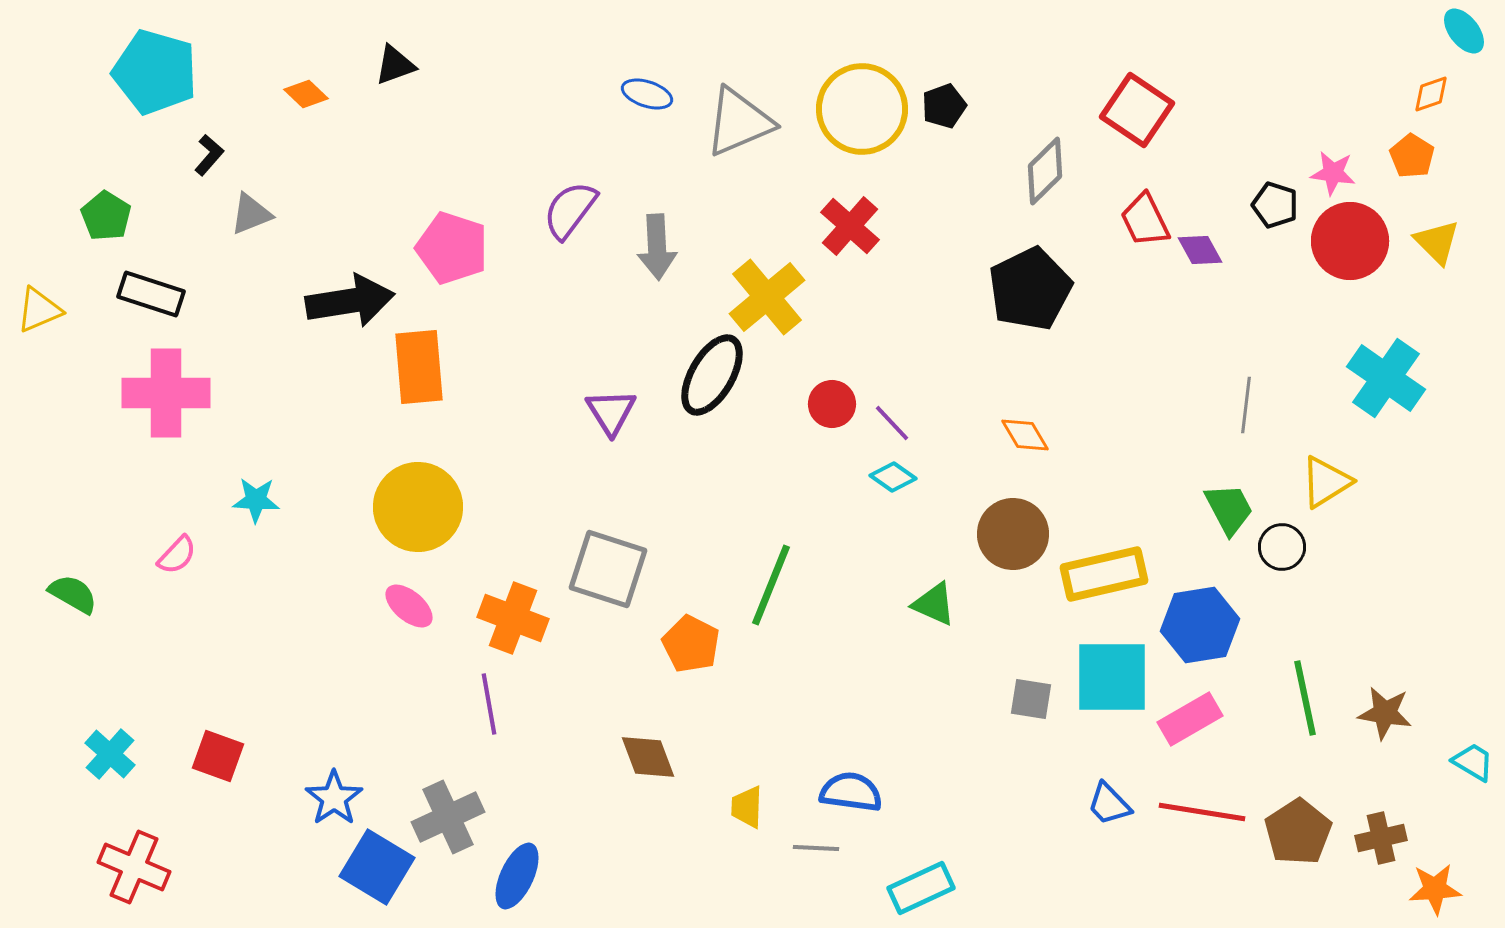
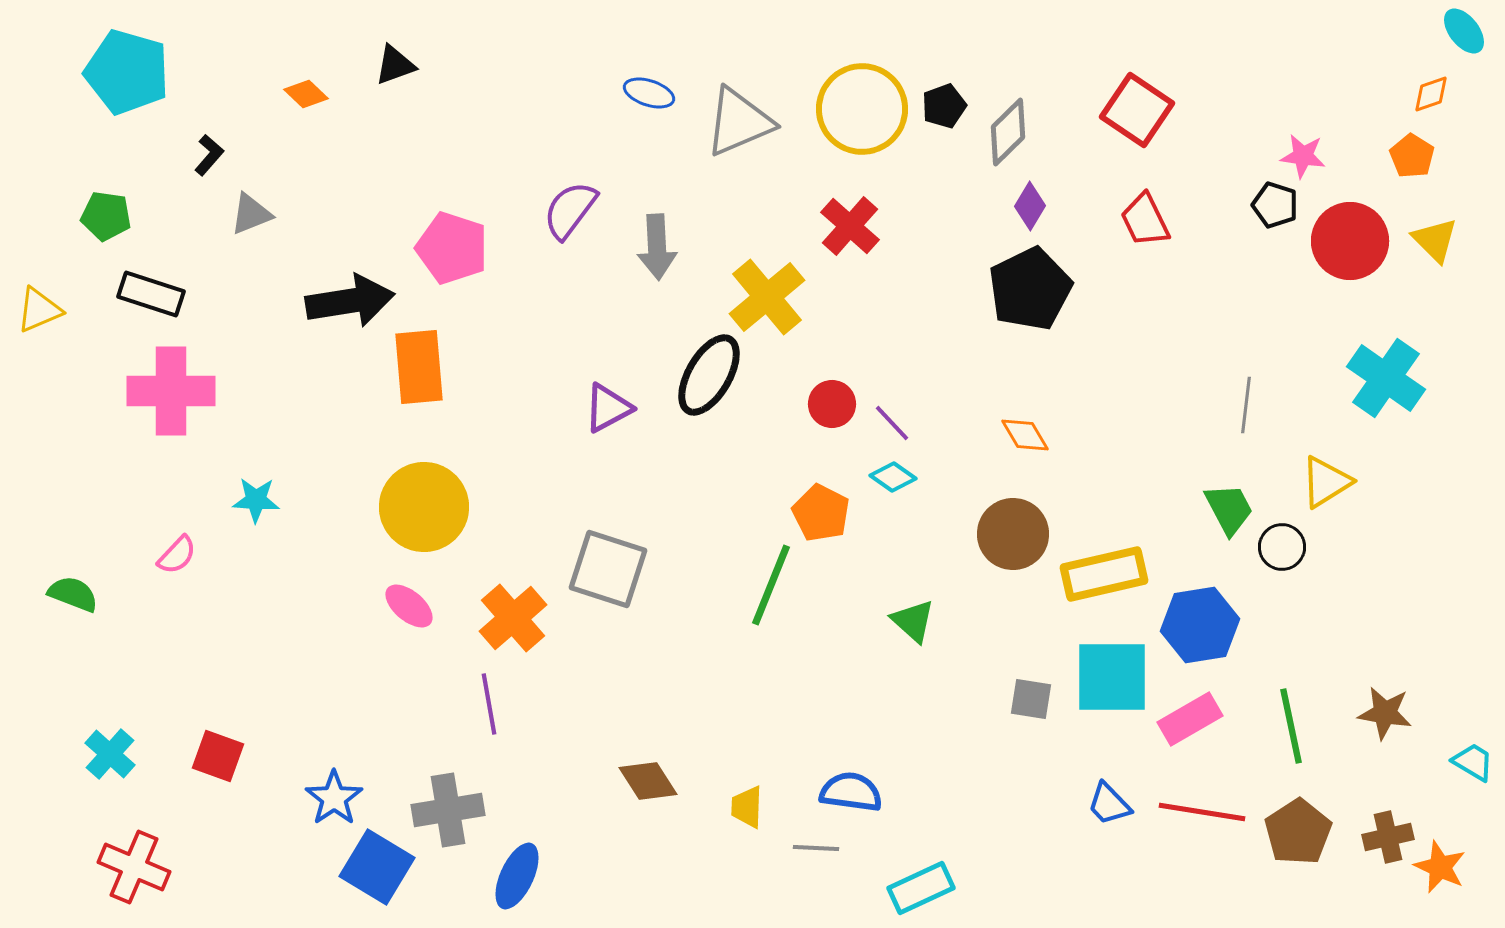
cyan pentagon at (155, 72): moved 28 px left
blue ellipse at (647, 94): moved 2 px right, 1 px up
gray diamond at (1045, 171): moved 37 px left, 39 px up
pink star at (1333, 173): moved 30 px left, 17 px up
green pentagon at (106, 216): rotated 24 degrees counterclockwise
yellow triangle at (1437, 242): moved 2 px left, 2 px up
purple diamond at (1200, 250): moved 170 px left, 44 px up; rotated 60 degrees clockwise
black ellipse at (712, 375): moved 3 px left
pink cross at (166, 393): moved 5 px right, 2 px up
purple triangle at (611, 412): moved 3 px left, 4 px up; rotated 34 degrees clockwise
yellow circle at (418, 507): moved 6 px right
green semicircle at (73, 594): rotated 9 degrees counterclockwise
green triangle at (934, 604): moved 21 px left, 17 px down; rotated 18 degrees clockwise
orange cross at (513, 618): rotated 28 degrees clockwise
orange pentagon at (691, 644): moved 130 px right, 131 px up
green line at (1305, 698): moved 14 px left, 28 px down
brown diamond at (648, 757): moved 24 px down; rotated 12 degrees counterclockwise
gray cross at (448, 817): moved 7 px up; rotated 16 degrees clockwise
brown cross at (1381, 838): moved 7 px right, 1 px up
orange star at (1435, 889): moved 5 px right, 22 px up; rotated 28 degrees clockwise
